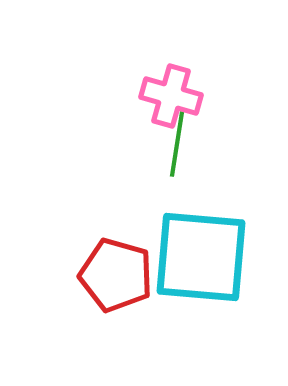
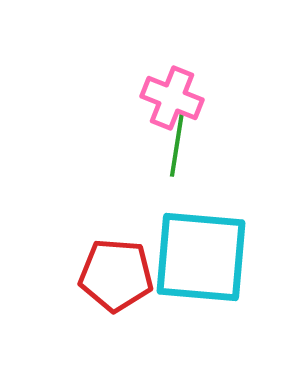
pink cross: moved 1 px right, 2 px down; rotated 6 degrees clockwise
red pentagon: rotated 12 degrees counterclockwise
